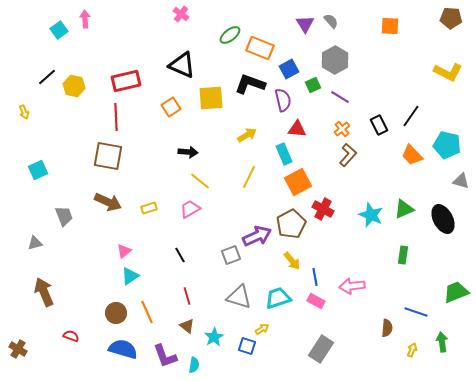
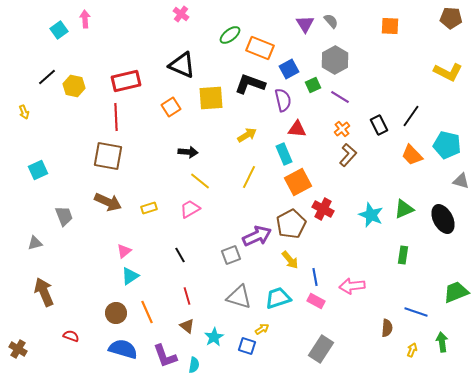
yellow arrow at (292, 261): moved 2 px left, 1 px up
